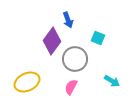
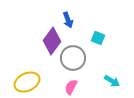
gray circle: moved 2 px left, 1 px up
